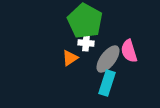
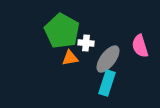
green pentagon: moved 23 px left, 10 px down
pink semicircle: moved 11 px right, 5 px up
orange triangle: rotated 24 degrees clockwise
